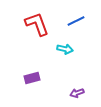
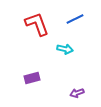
blue line: moved 1 px left, 2 px up
